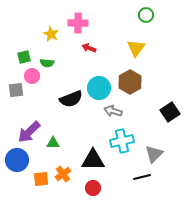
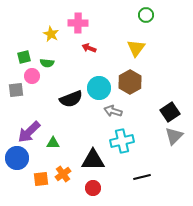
gray triangle: moved 20 px right, 18 px up
blue circle: moved 2 px up
